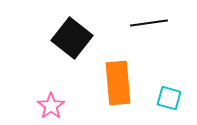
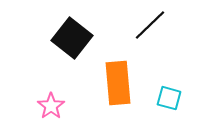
black line: moved 1 px right, 2 px down; rotated 36 degrees counterclockwise
